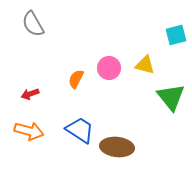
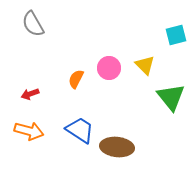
yellow triangle: rotated 30 degrees clockwise
